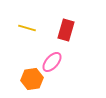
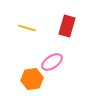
red rectangle: moved 1 px right, 4 px up
pink ellipse: rotated 15 degrees clockwise
